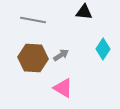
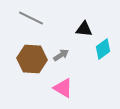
black triangle: moved 17 px down
gray line: moved 2 px left, 2 px up; rotated 15 degrees clockwise
cyan diamond: rotated 20 degrees clockwise
brown hexagon: moved 1 px left, 1 px down
